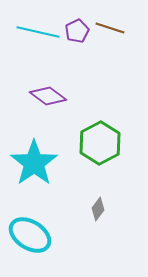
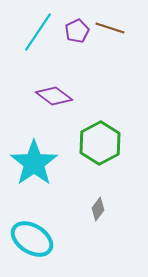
cyan line: rotated 69 degrees counterclockwise
purple diamond: moved 6 px right
cyan ellipse: moved 2 px right, 4 px down
